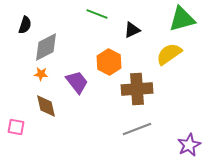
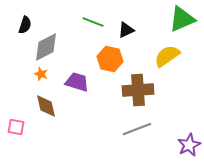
green line: moved 4 px left, 8 px down
green triangle: rotated 8 degrees counterclockwise
black triangle: moved 6 px left
yellow semicircle: moved 2 px left, 2 px down
orange hexagon: moved 1 px right, 3 px up; rotated 15 degrees counterclockwise
orange star: rotated 16 degrees clockwise
purple trapezoid: rotated 35 degrees counterclockwise
brown cross: moved 1 px right, 1 px down
